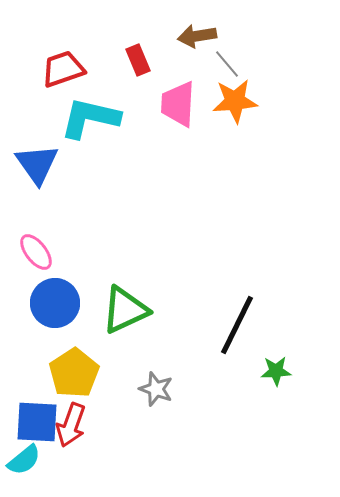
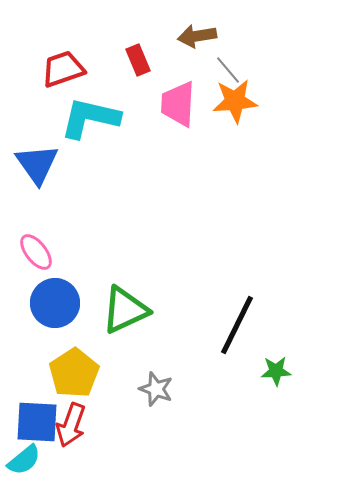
gray line: moved 1 px right, 6 px down
